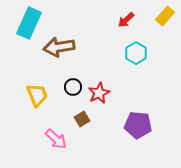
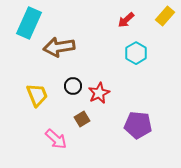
black circle: moved 1 px up
